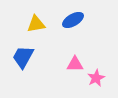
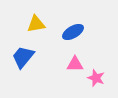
blue ellipse: moved 12 px down
blue trapezoid: rotated 10 degrees clockwise
pink star: rotated 24 degrees counterclockwise
